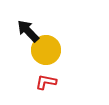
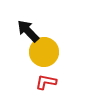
yellow circle: moved 2 px left, 2 px down
